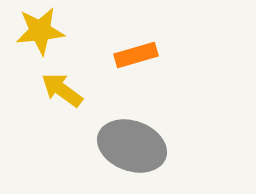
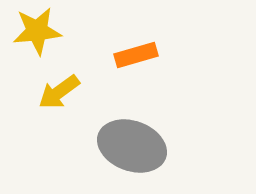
yellow star: moved 3 px left
yellow arrow: moved 3 px left, 2 px down; rotated 72 degrees counterclockwise
